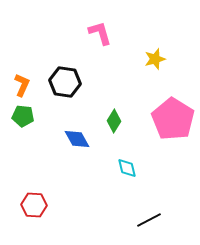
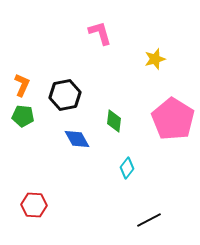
black hexagon: moved 13 px down; rotated 20 degrees counterclockwise
green diamond: rotated 25 degrees counterclockwise
cyan diamond: rotated 50 degrees clockwise
